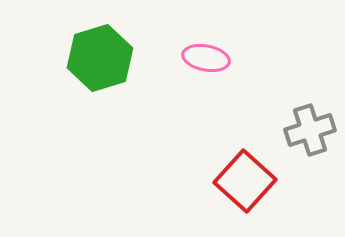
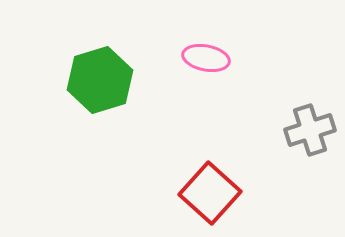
green hexagon: moved 22 px down
red square: moved 35 px left, 12 px down
